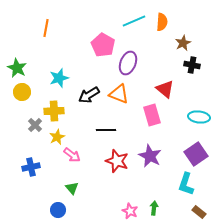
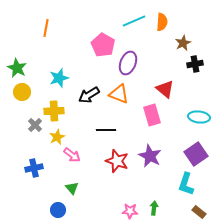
black cross: moved 3 px right, 1 px up; rotated 21 degrees counterclockwise
blue cross: moved 3 px right, 1 px down
pink star: rotated 21 degrees counterclockwise
